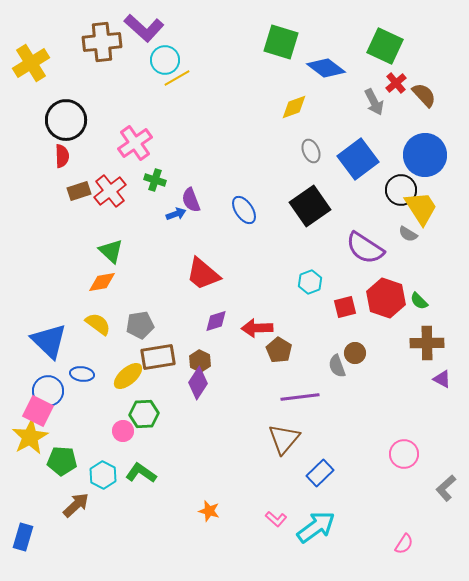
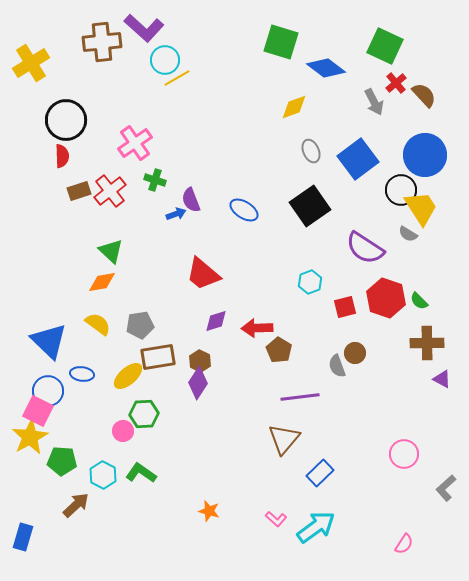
blue ellipse at (244, 210): rotated 24 degrees counterclockwise
